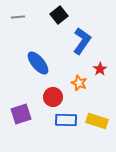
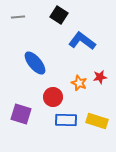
black square: rotated 18 degrees counterclockwise
blue L-shape: rotated 88 degrees counterclockwise
blue ellipse: moved 3 px left
red star: moved 8 px down; rotated 24 degrees clockwise
purple square: rotated 35 degrees clockwise
